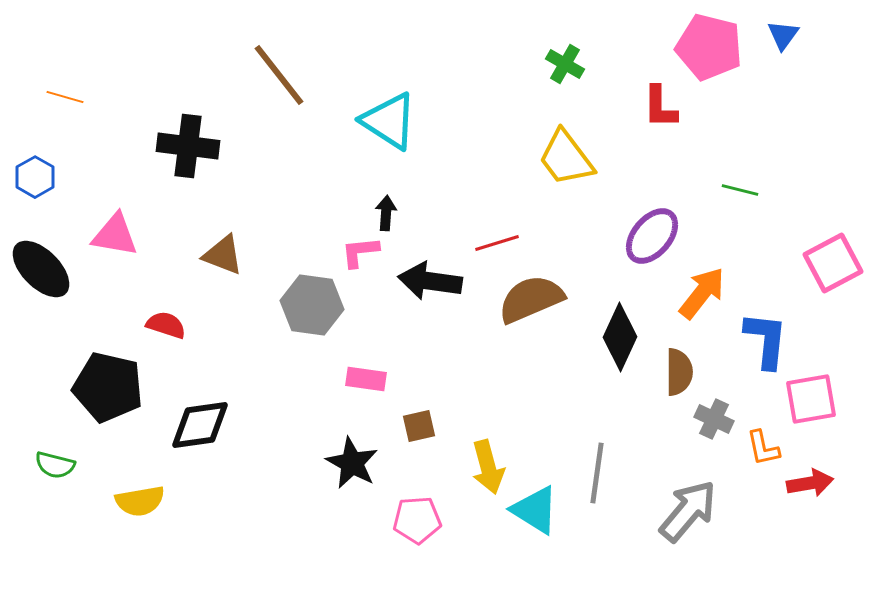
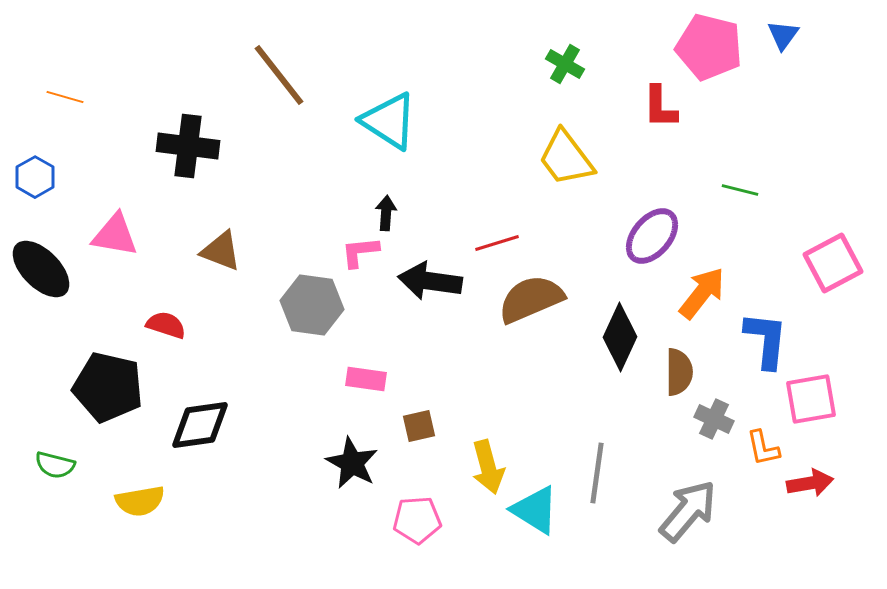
brown triangle at (223, 255): moved 2 px left, 4 px up
